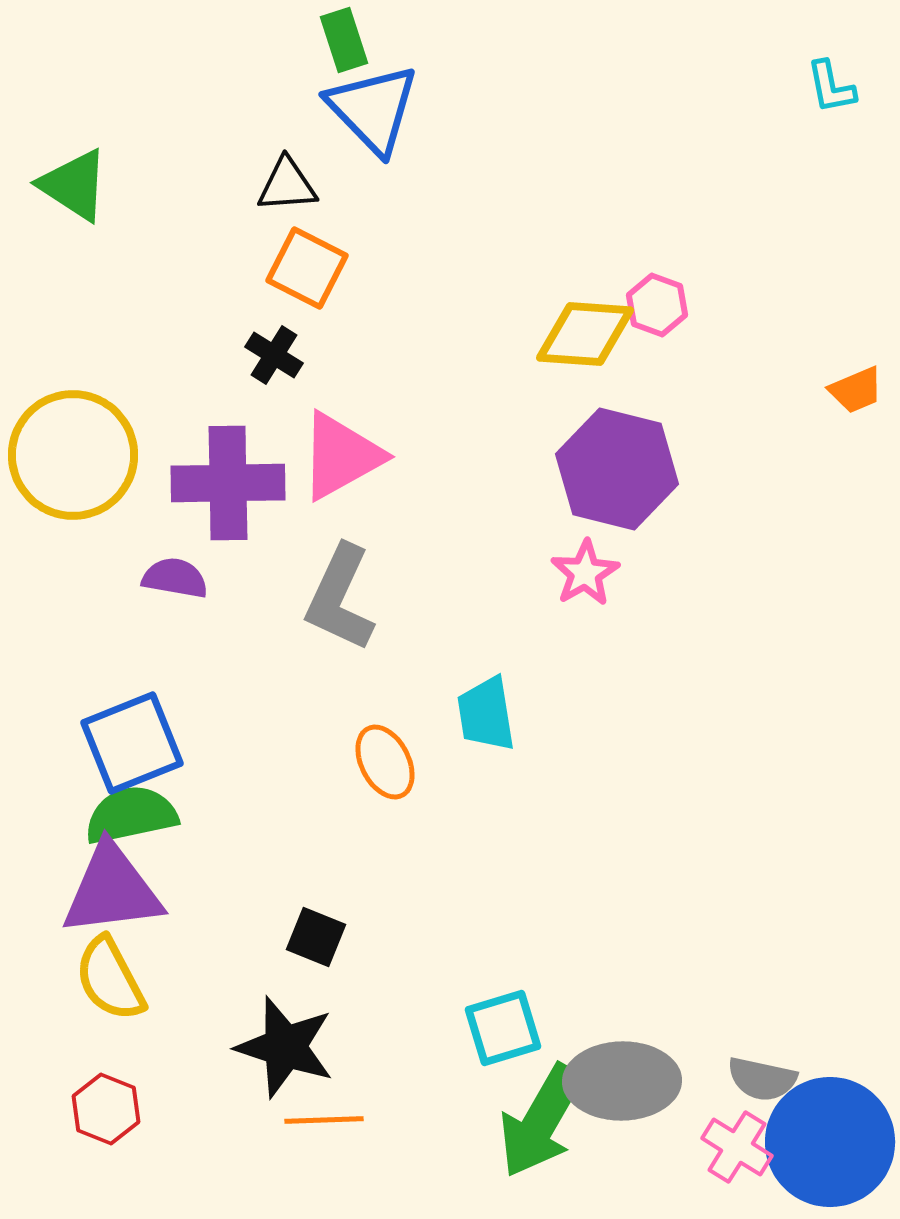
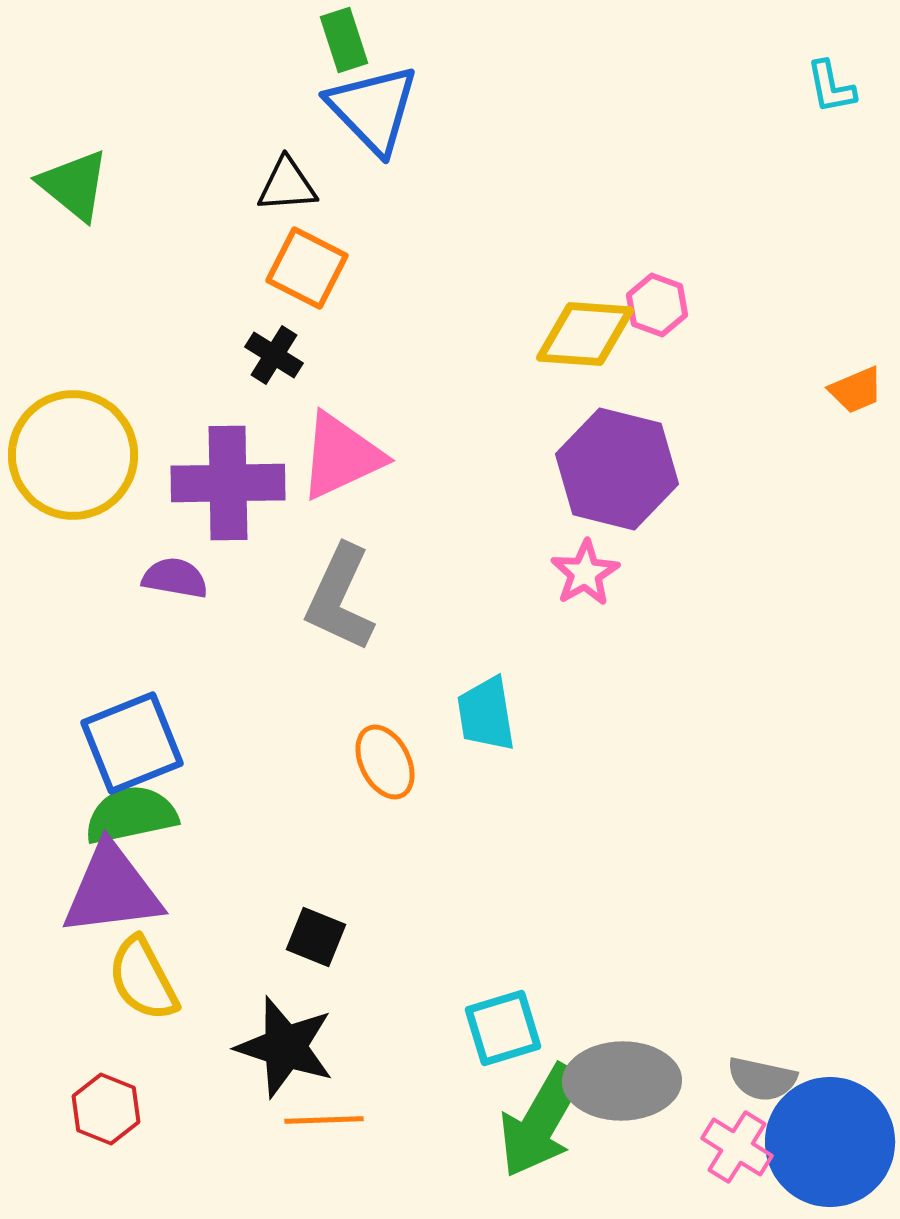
green triangle: rotated 6 degrees clockwise
pink triangle: rotated 4 degrees clockwise
yellow semicircle: moved 33 px right
